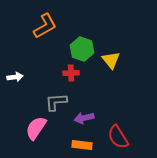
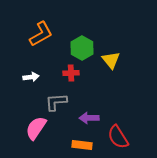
orange L-shape: moved 4 px left, 8 px down
green hexagon: moved 1 px up; rotated 10 degrees clockwise
white arrow: moved 16 px right
purple arrow: moved 5 px right; rotated 12 degrees clockwise
